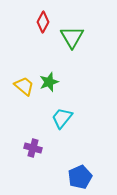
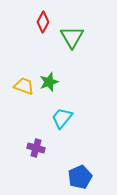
yellow trapezoid: rotated 20 degrees counterclockwise
purple cross: moved 3 px right
